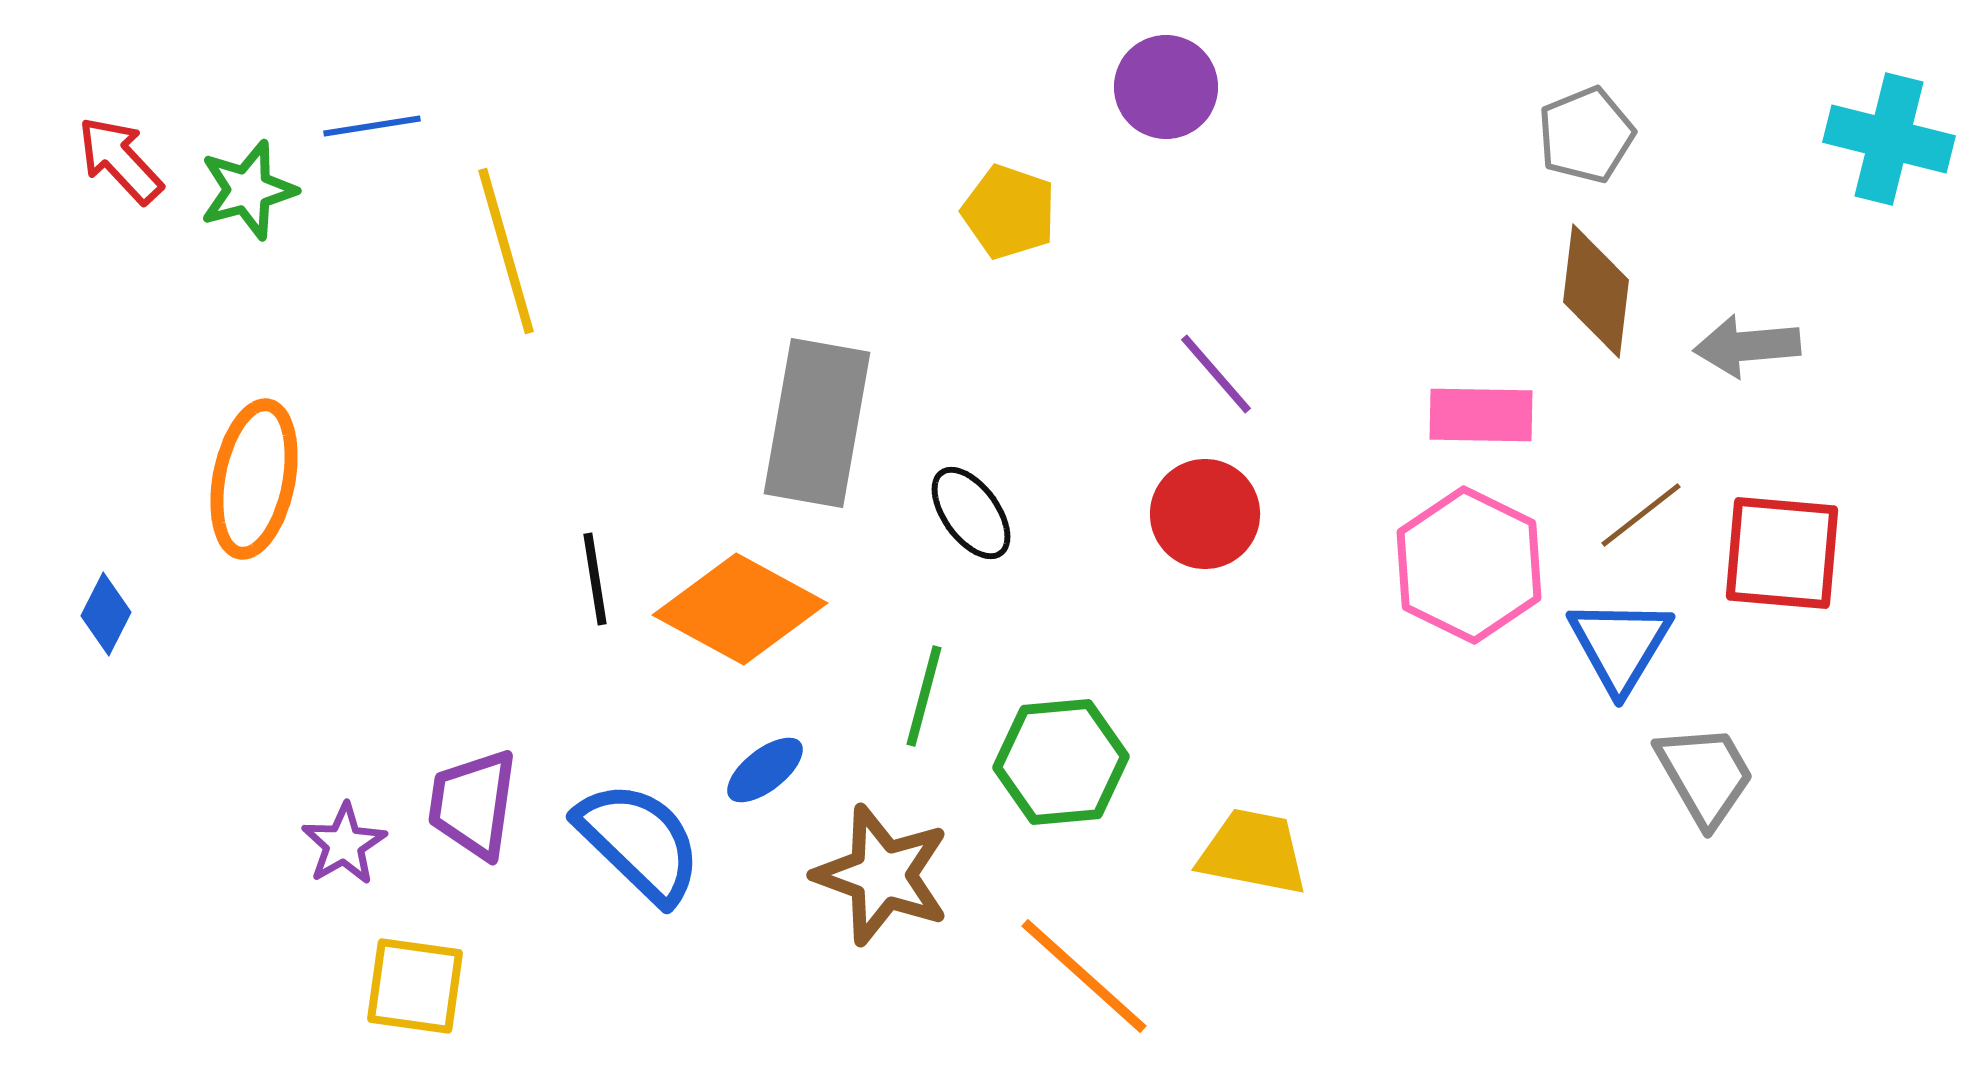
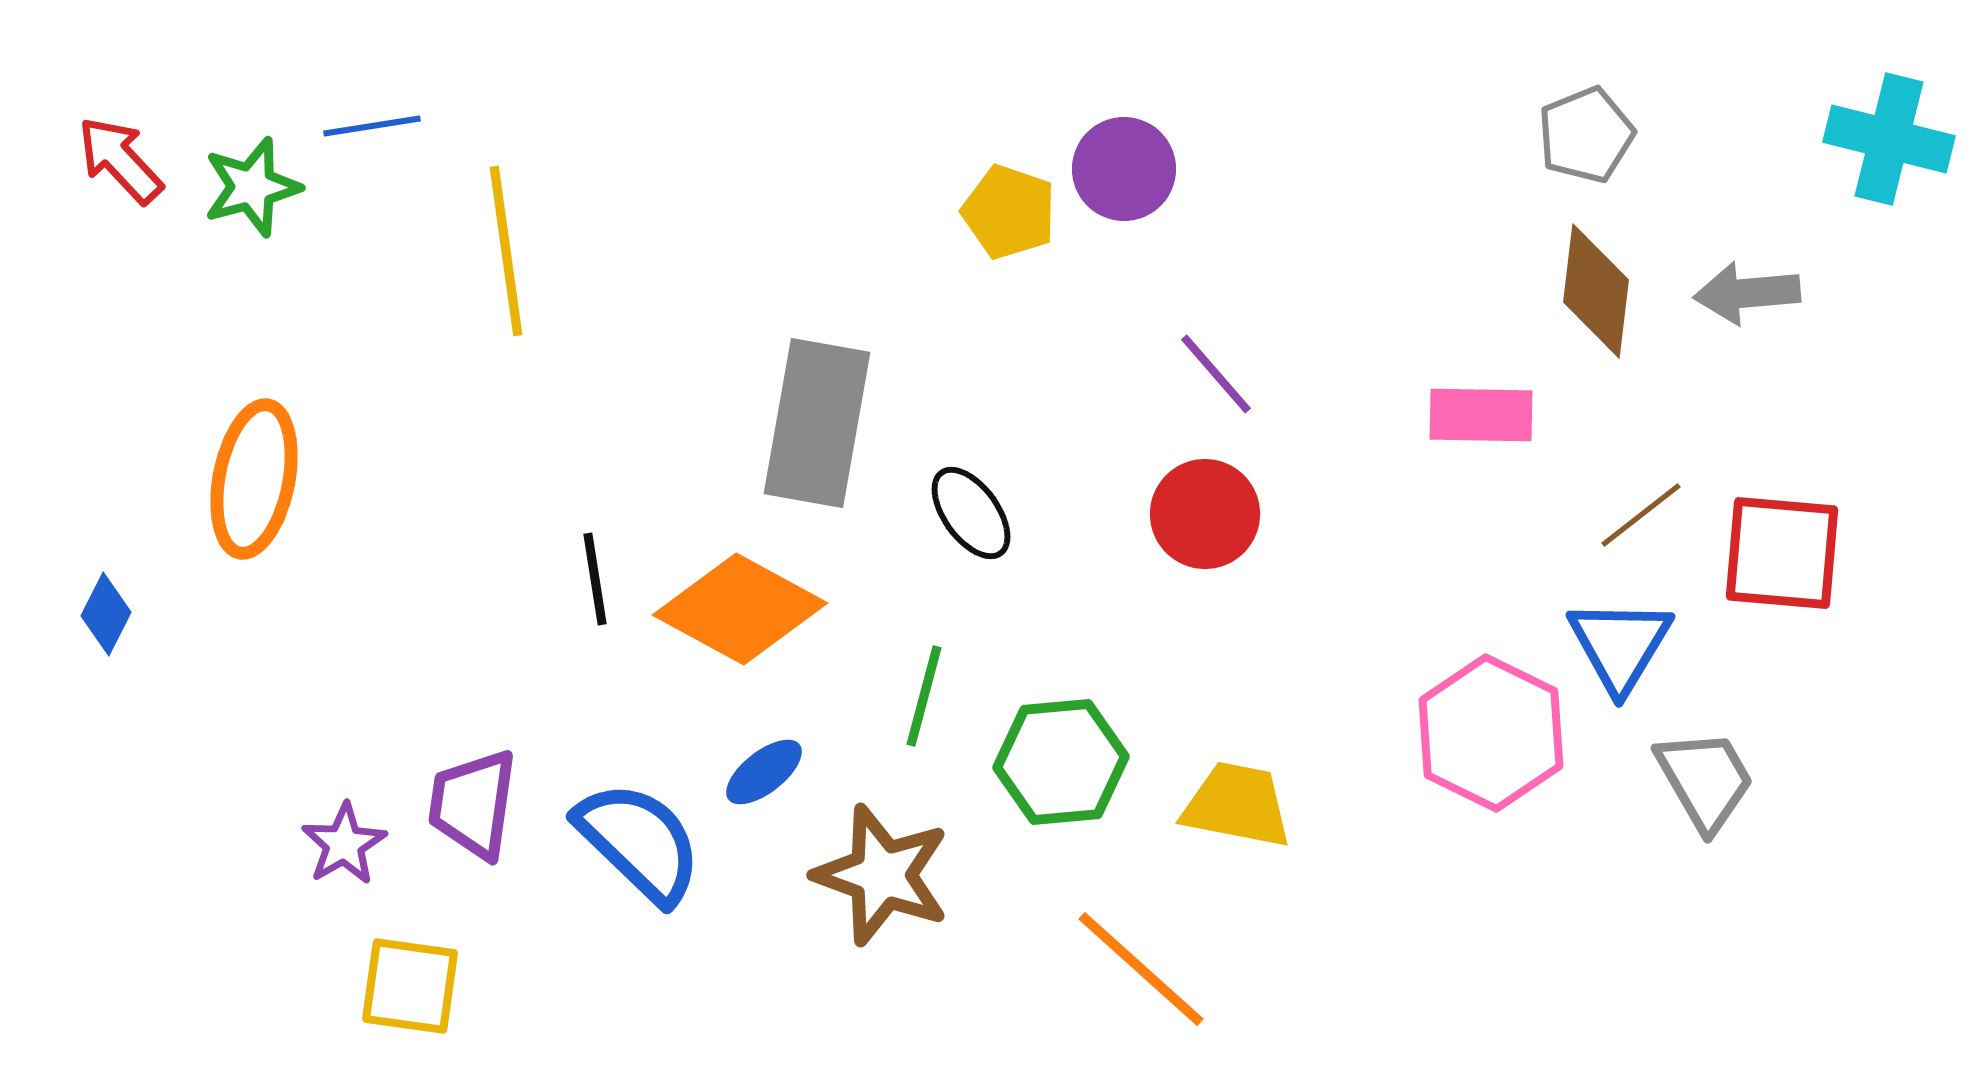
purple circle: moved 42 px left, 82 px down
green star: moved 4 px right, 3 px up
yellow line: rotated 8 degrees clockwise
gray arrow: moved 53 px up
pink hexagon: moved 22 px right, 168 px down
blue ellipse: moved 1 px left, 2 px down
gray trapezoid: moved 5 px down
yellow trapezoid: moved 16 px left, 47 px up
orange line: moved 57 px right, 7 px up
yellow square: moved 5 px left
